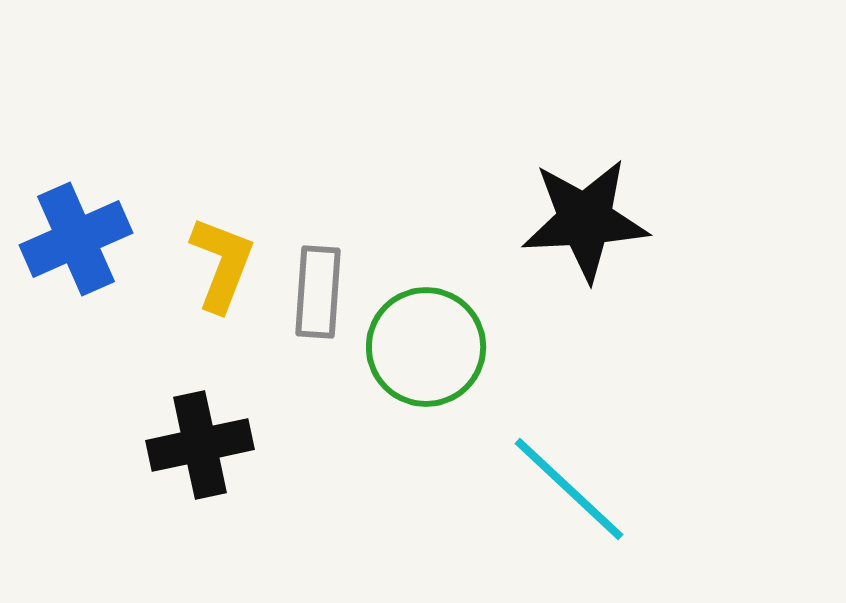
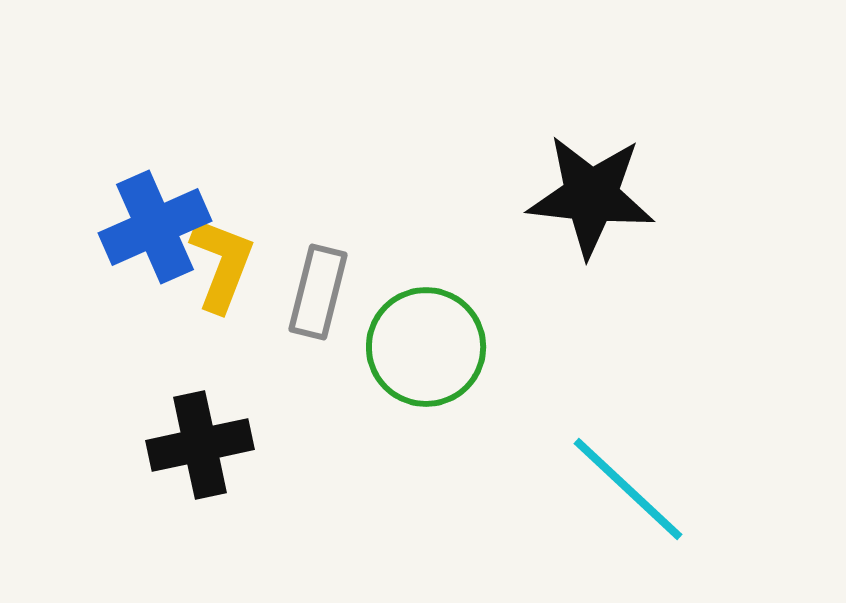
black star: moved 6 px right, 24 px up; rotated 9 degrees clockwise
blue cross: moved 79 px right, 12 px up
gray rectangle: rotated 10 degrees clockwise
cyan line: moved 59 px right
